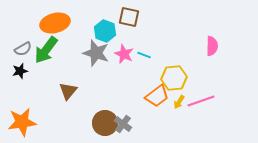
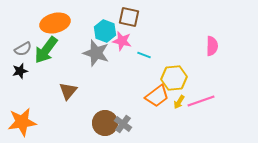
pink star: moved 2 px left, 13 px up; rotated 12 degrees counterclockwise
